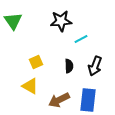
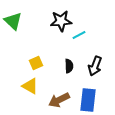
green triangle: rotated 12 degrees counterclockwise
cyan line: moved 2 px left, 4 px up
yellow square: moved 1 px down
